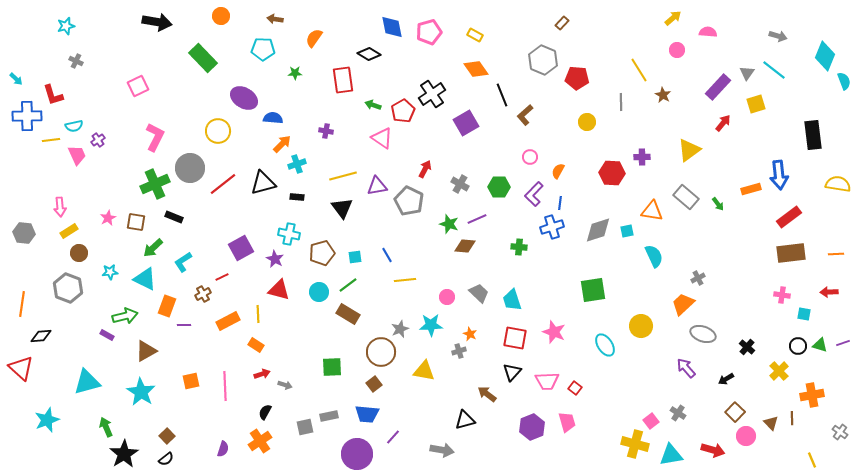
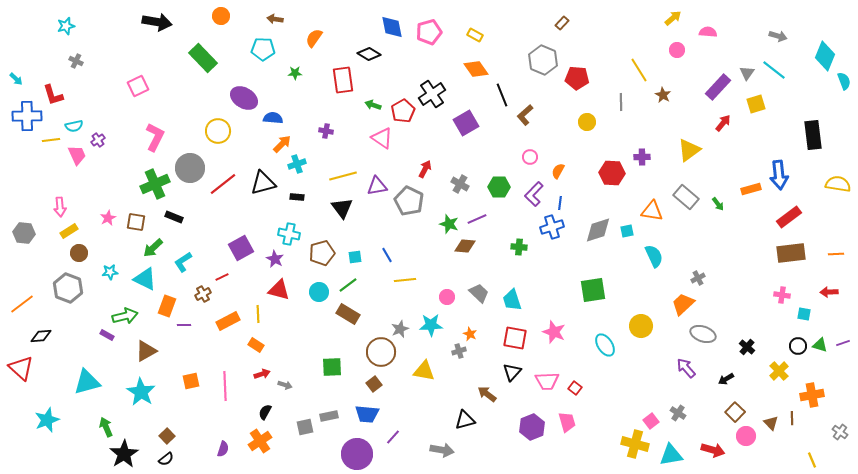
orange line at (22, 304): rotated 45 degrees clockwise
